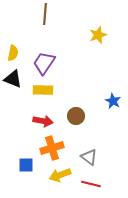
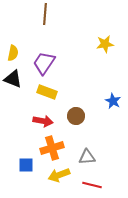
yellow star: moved 7 px right, 9 px down; rotated 12 degrees clockwise
yellow rectangle: moved 4 px right, 2 px down; rotated 18 degrees clockwise
gray triangle: moved 2 px left; rotated 42 degrees counterclockwise
yellow arrow: moved 1 px left
red line: moved 1 px right, 1 px down
